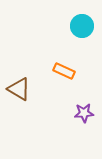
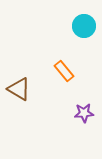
cyan circle: moved 2 px right
orange rectangle: rotated 25 degrees clockwise
